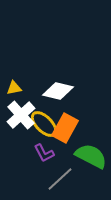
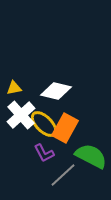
white diamond: moved 2 px left
gray line: moved 3 px right, 4 px up
